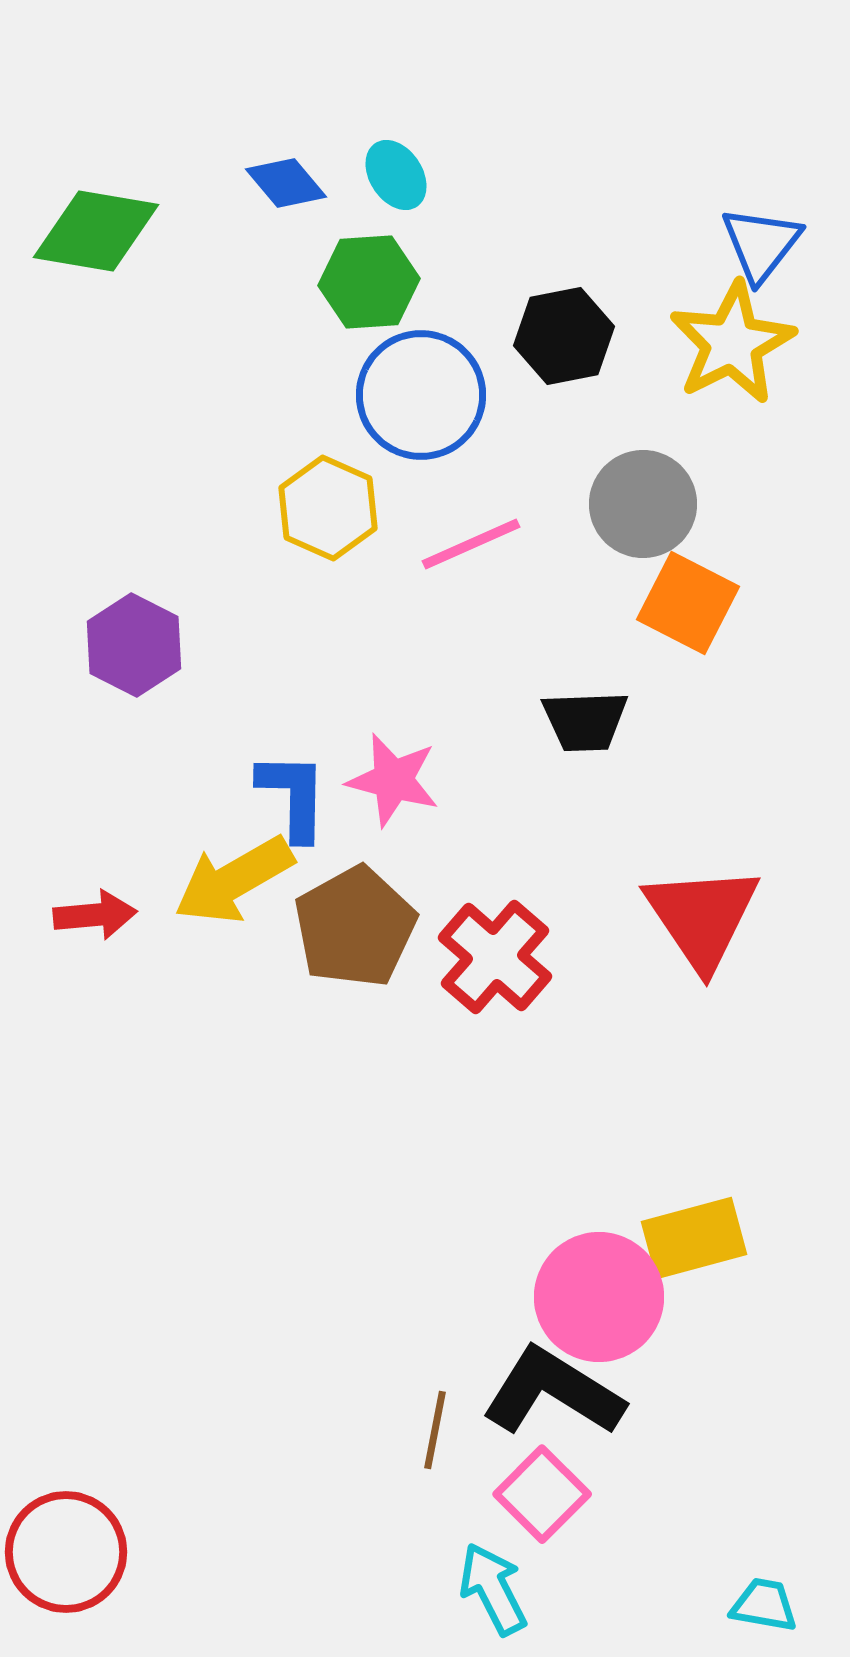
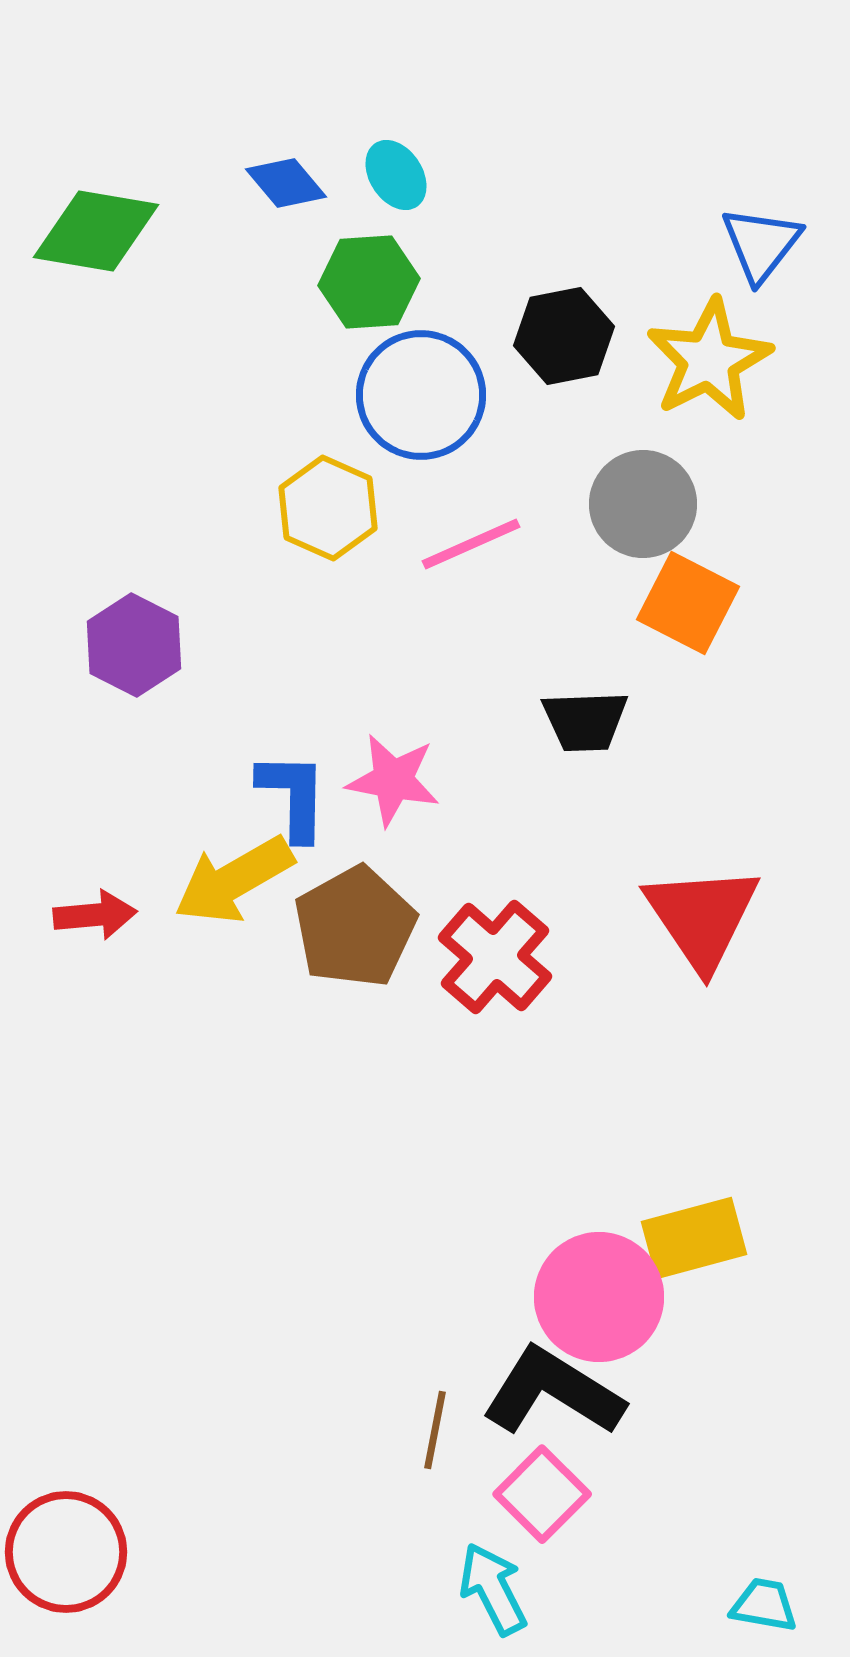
yellow star: moved 23 px left, 17 px down
pink star: rotated 4 degrees counterclockwise
